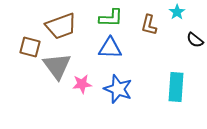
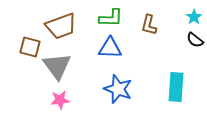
cyan star: moved 17 px right, 5 px down
pink star: moved 22 px left, 16 px down
